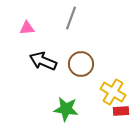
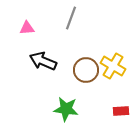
brown circle: moved 5 px right, 6 px down
yellow cross: moved 26 px up
